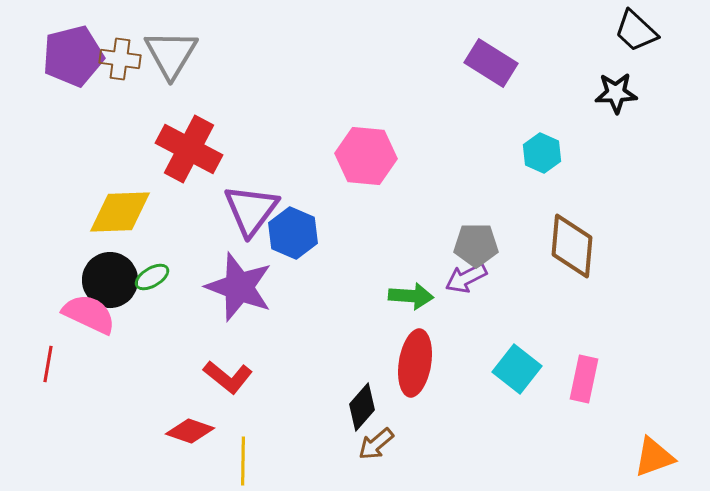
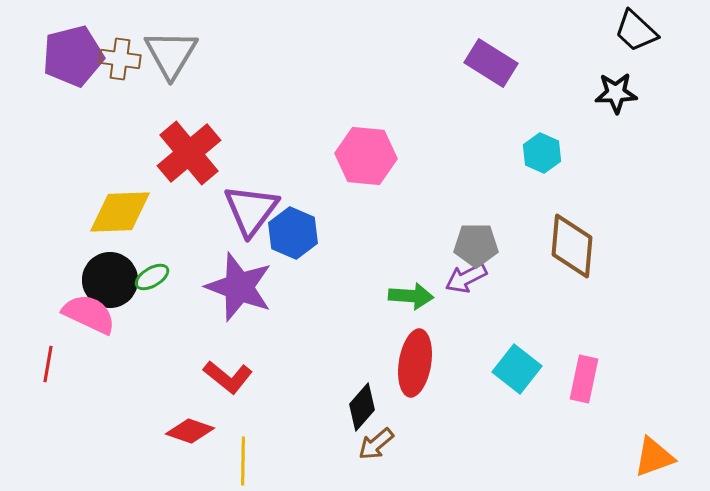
red cross: moved 4 px down; rotated 22 degrees clockwise
